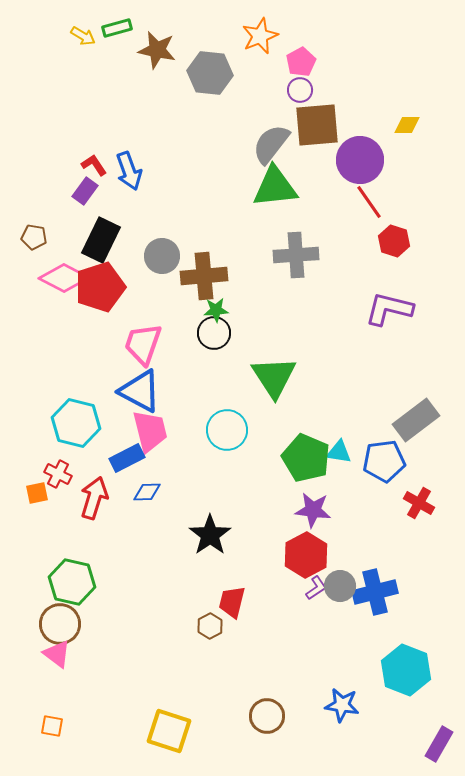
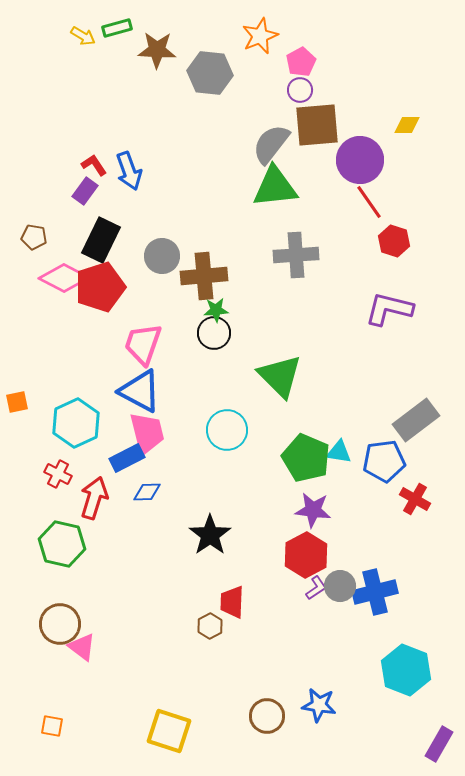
brown star at (157, 50): rotated 9 degrees counterclockwise
green triangle at (274, 377): moved 6 px right, 1 px up; rotated 12 degrees counterclockwise
cyan hexagon at (76, 423): rotated 21 degrees clockwise
pink trapezoid at (150, 431): moved 3 px left, 2 px down
orange square at (37, 493): moved 20 px left, 91 px up
red cross at (419, 503): moved 4 px left, 4 px up
green hexagon at (72, 582): moved 10 px left, 38 px up
red trapezoid at (232, 602): rotated 12 degrees counterclockwise
pink triangle at (57, 654): moved 25 px right, 7 px up
blue star at (342, 705): moved 23 px left
